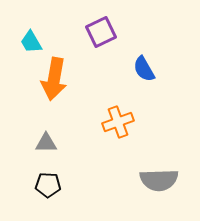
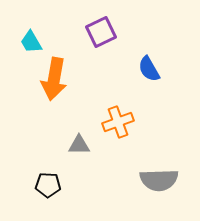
blue semicircle: moved 5 px right
gray triangle: moved 33 px right, 2 px down
